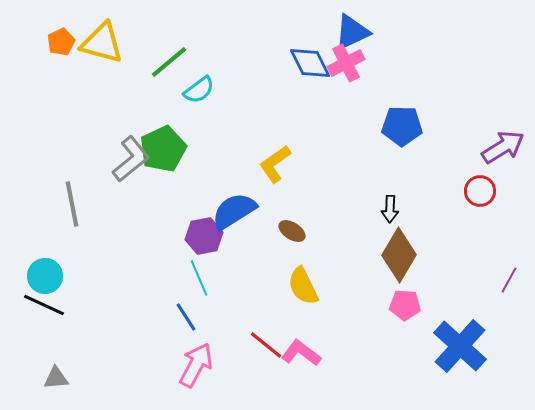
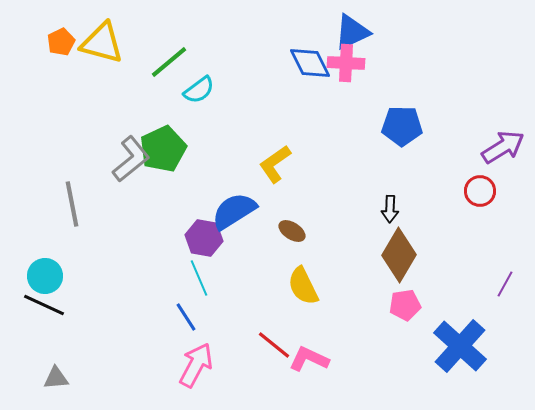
pink cross: rotated 30 degrees clockwise
purple hexagon: moved 2 px down; rotated 21 degrees clockwise
purple line: moved 4 px left, 4 px down
pink pentagon: rotated 12 degrees counterclockwise
red line: moved 8 px right
pink L-shape: moved 8 px right, 6 px down; rotated 12 degrees counterclockwise
